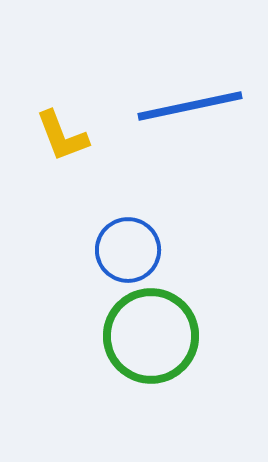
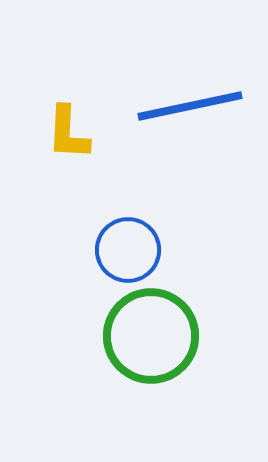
yellow L-shape: moved 6 px right, 3 px up; rotated 24 degrees clockwise
